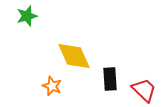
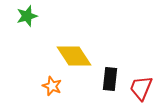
yellow diamond: rotated 9 degrees counterclockwise
black rectangle: rotated 10 degrees clockwise
red trapezoid: moved 3 px left, 2 px up; rotated 112 degrees counterclockwise
